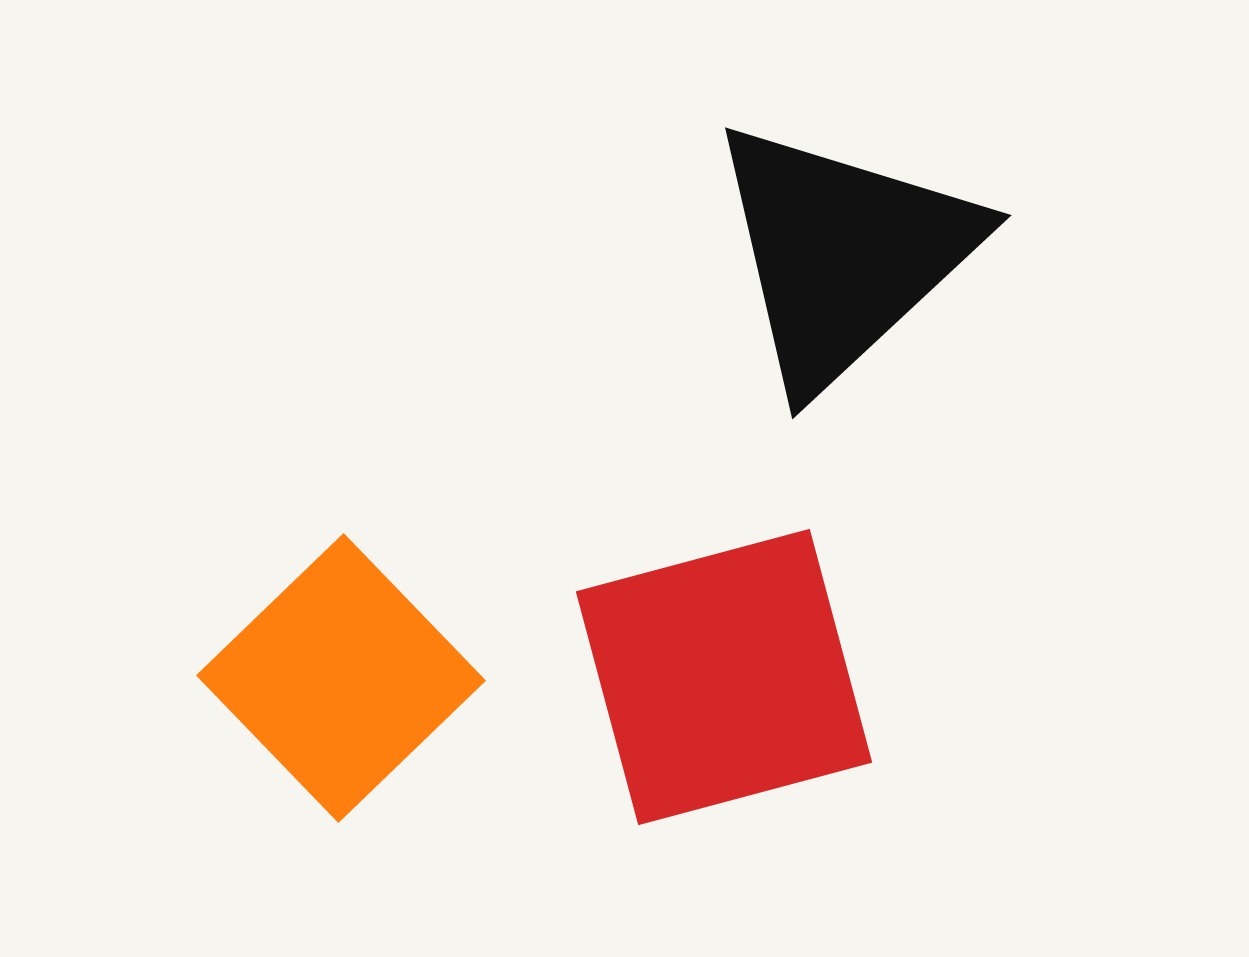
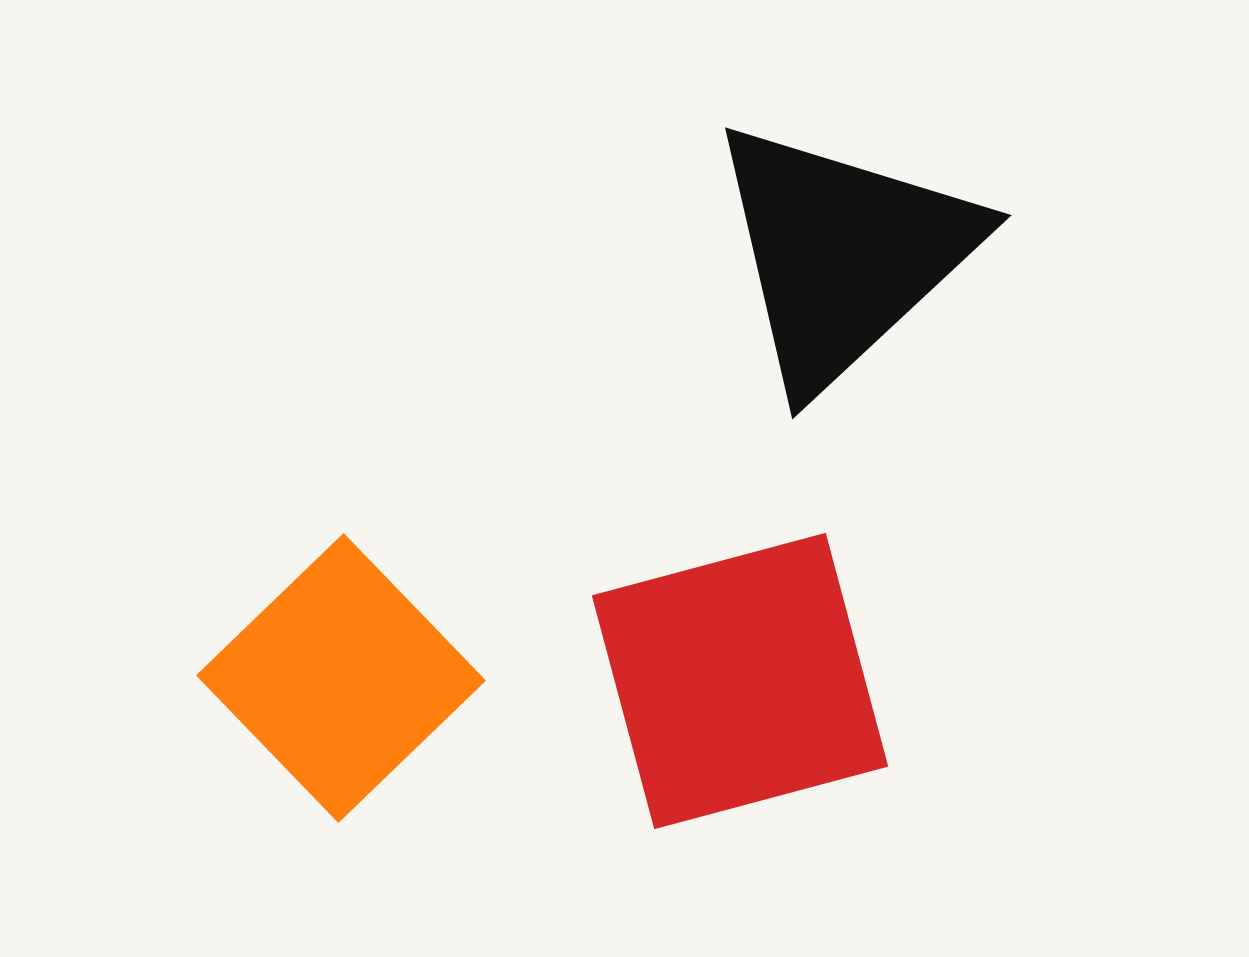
red square: moved 16 px right, 4 px down
